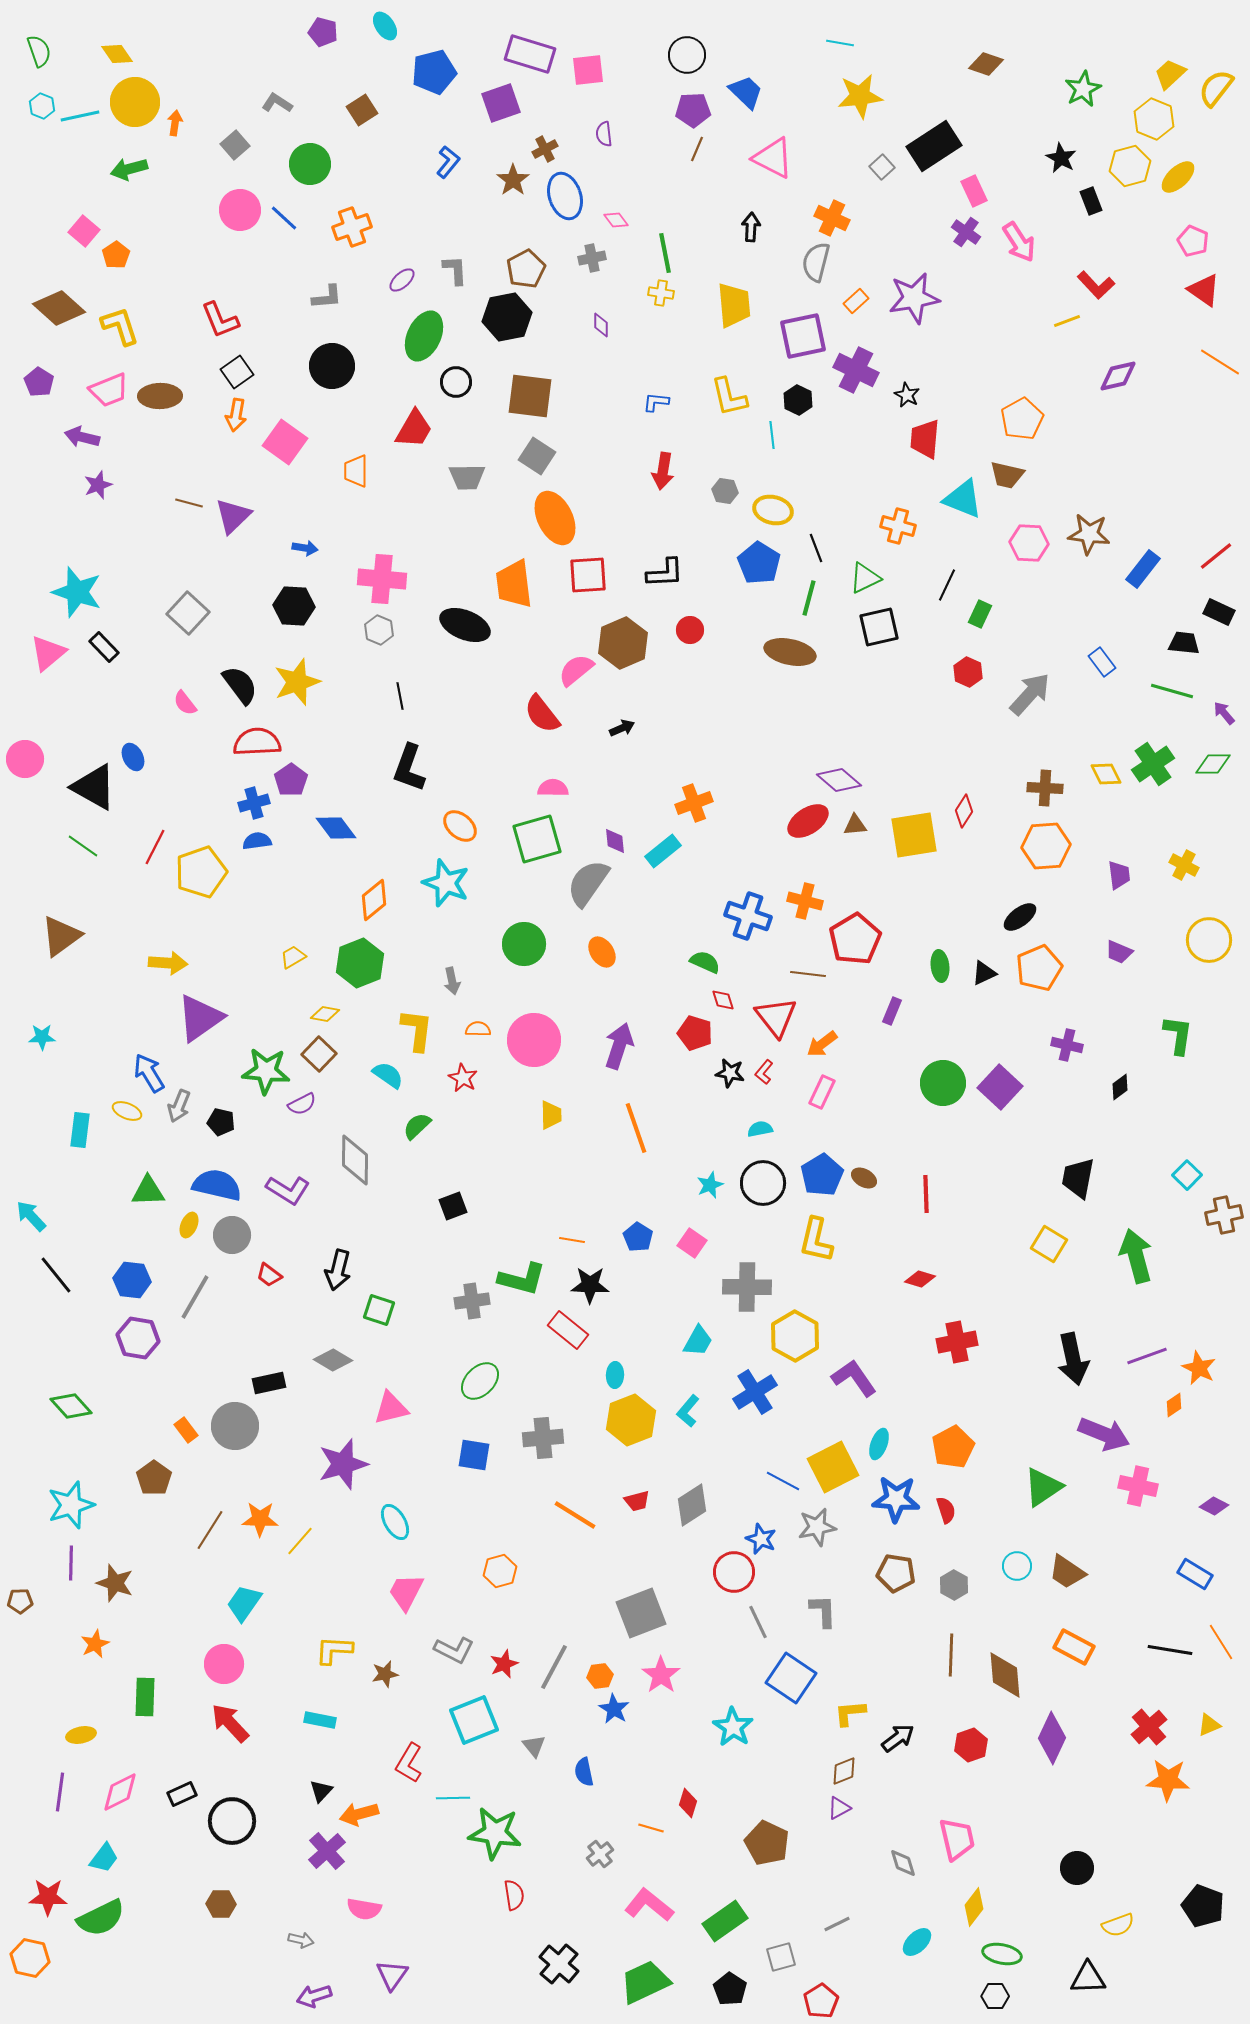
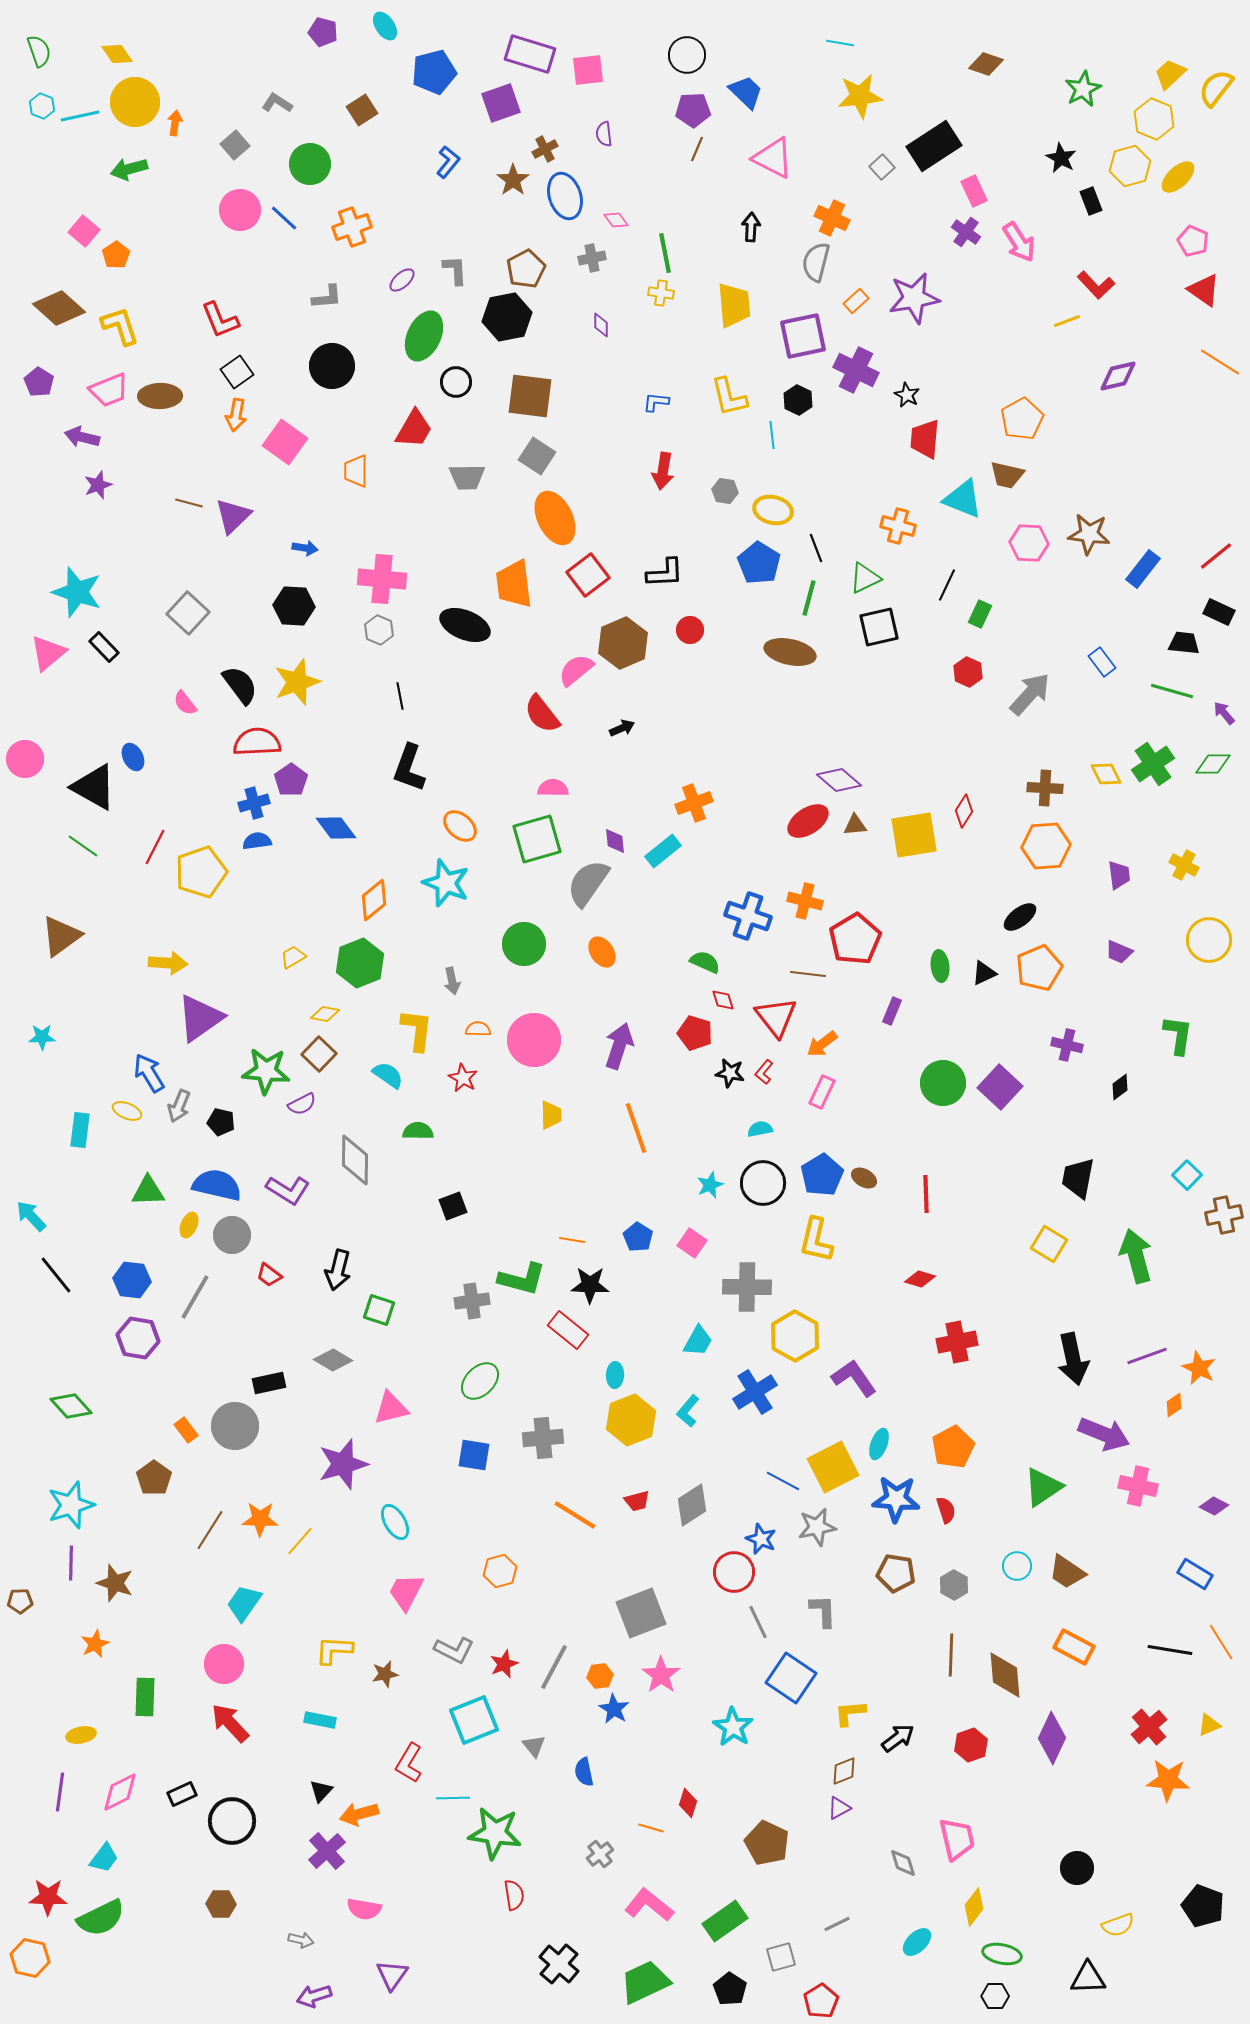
red square at (588, 575): rotated 33 degrees counterclockwise
green semicircle at (417, 1126): moved 1 px right, 5 px down; rotated 44 degrees clockwise
